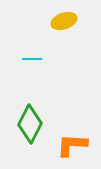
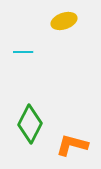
cyan line: moved 9 px left, 7 px up
orange L-shape: rotated 12 degrees clockwise
